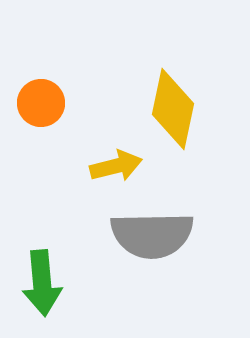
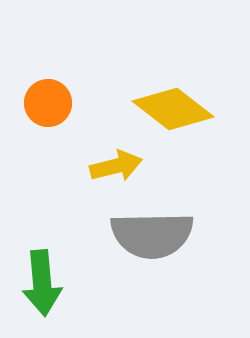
orange circle: moved 7 px right
yellow diamond: rotated 64 degrees counterclockwise
